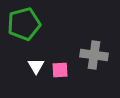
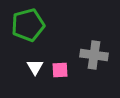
green pentagon: moved 4 px right, 1 px down
white triangle: moved 1 px left, 1 px down
